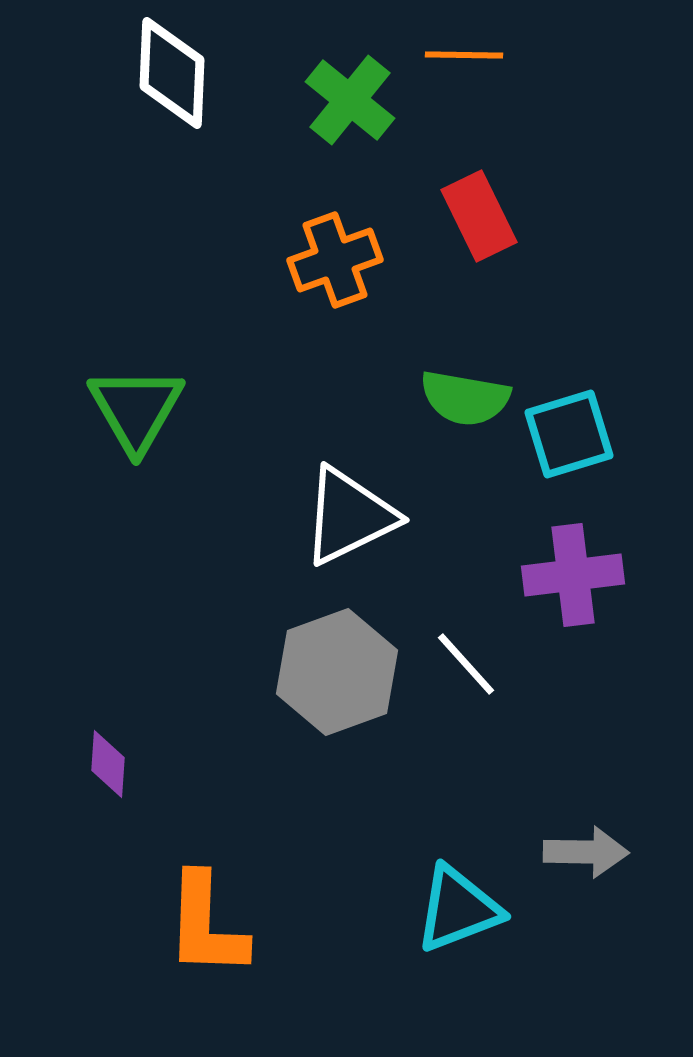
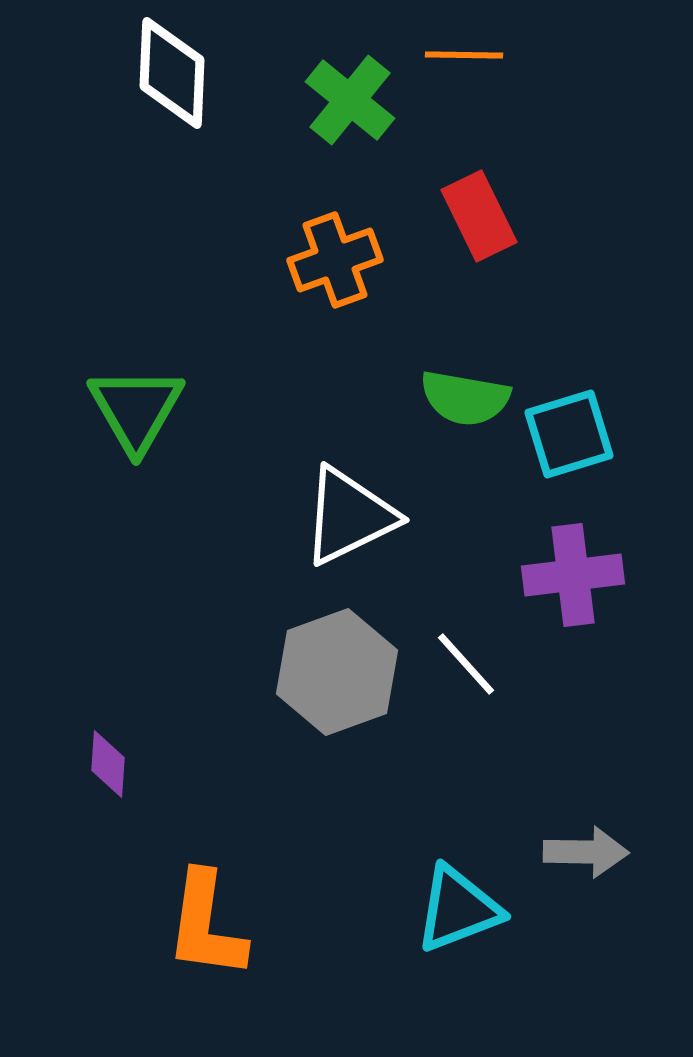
orange L-shape: rotated 6 degrees clockwise
